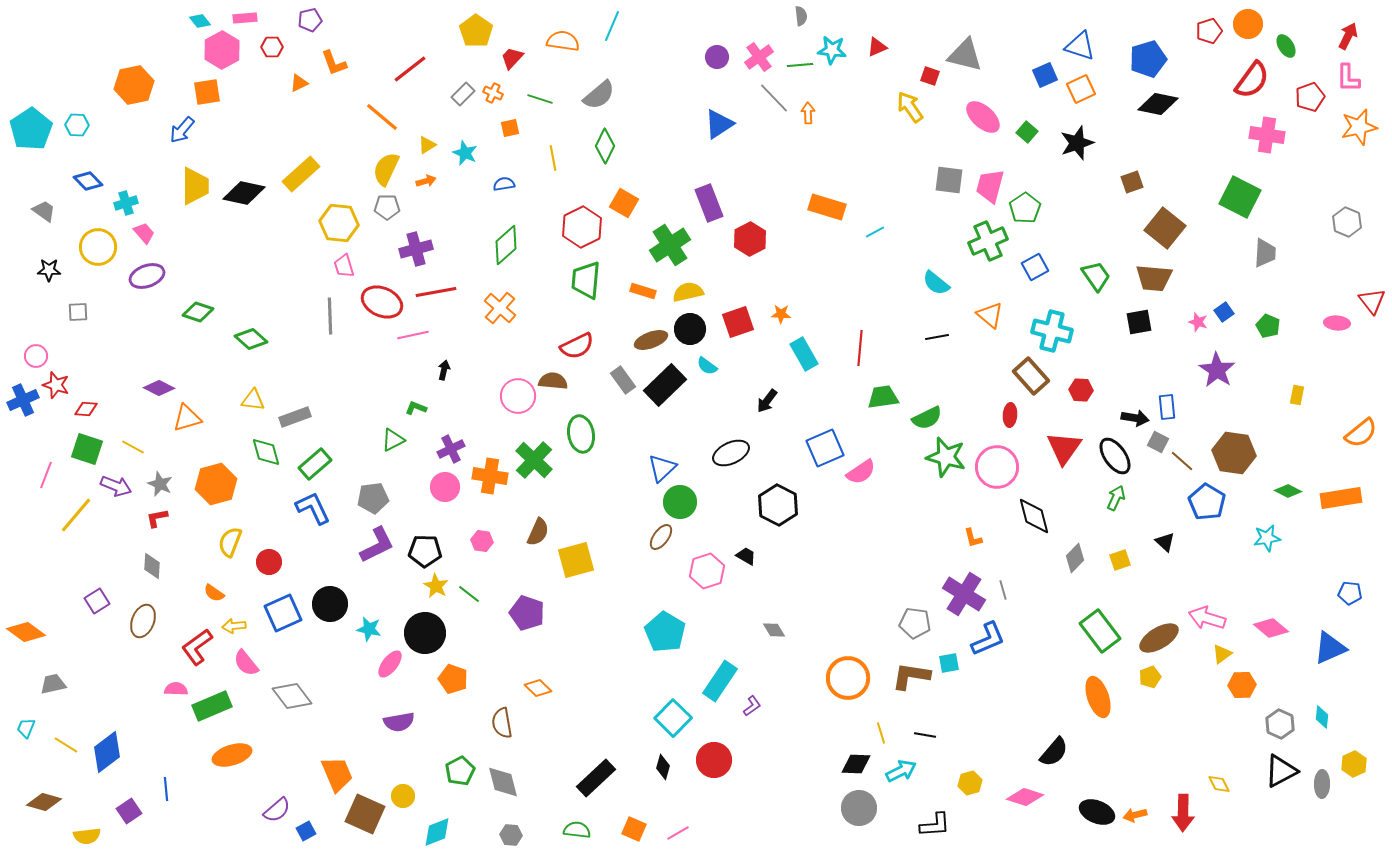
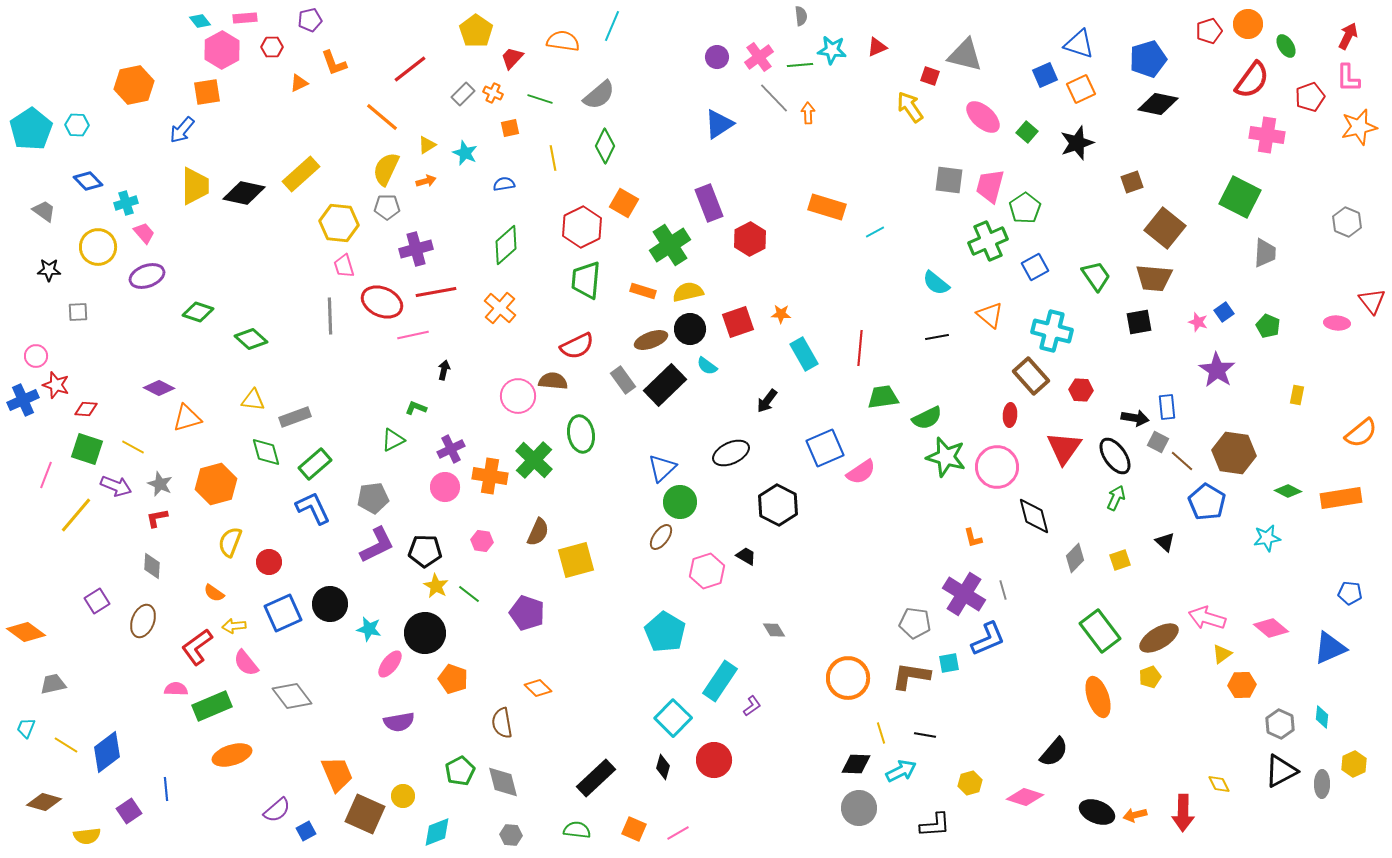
blue triangle at (1080, 46): moved 1 px left, 2 px up
